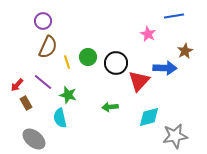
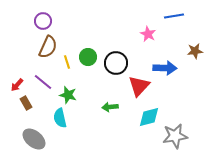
brown star: moved 10 px right; rotated 21 degrees clockwise
red triangle: moved 5 px down
